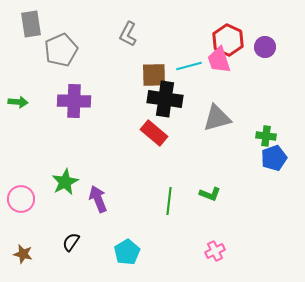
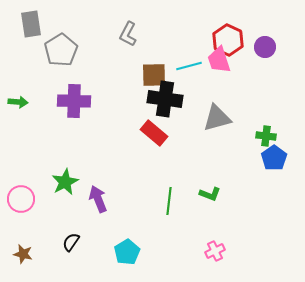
gray pentagon: rotated 8 degrees counterclockwise
blue pentagon: rotated 15 degrees counterclockwise
